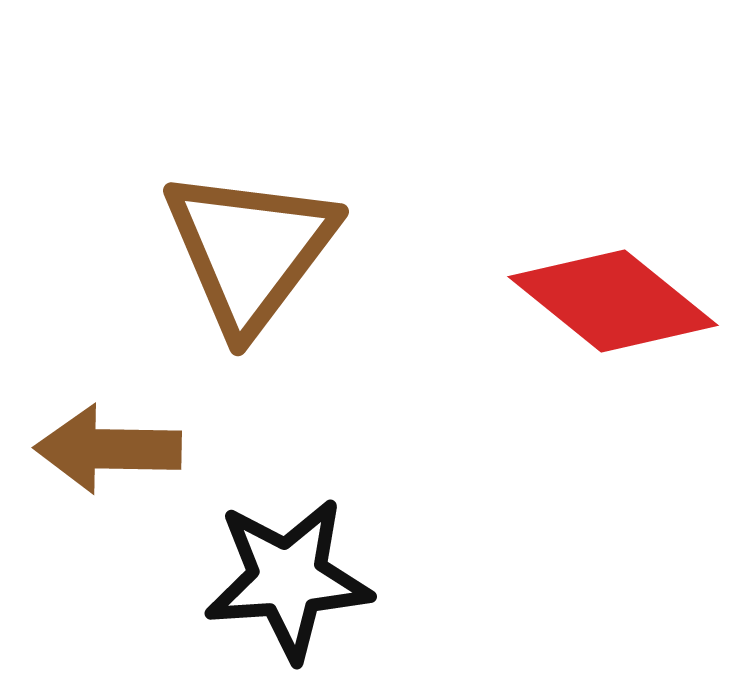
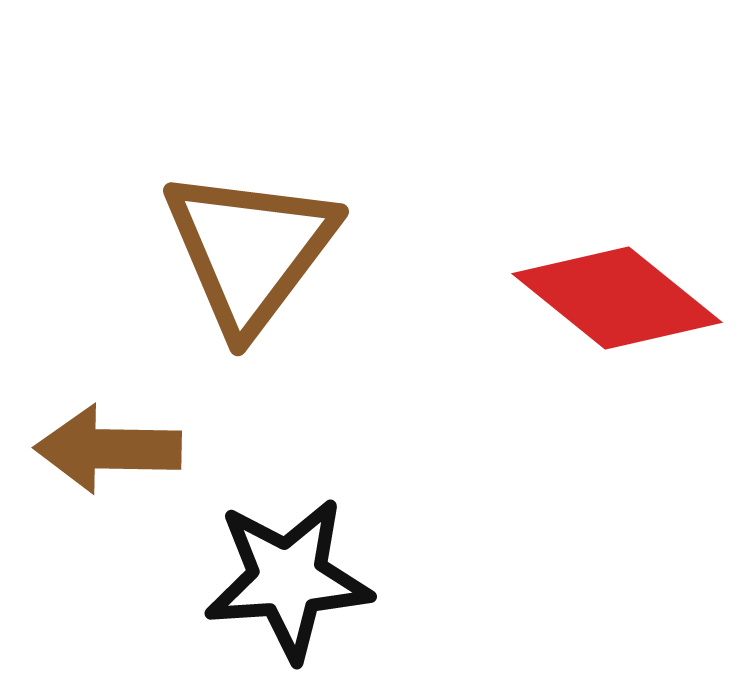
red diamond: moved 4 px right, 3 px up
